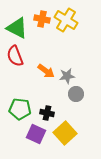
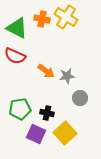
yellow cross: moved 3 px up
red semicircle: rotated 45 degrees counterclockwise
gray circle: moved 4 px right, 4 px down
green pentagon: rotated 15 degrees counterclockwise
